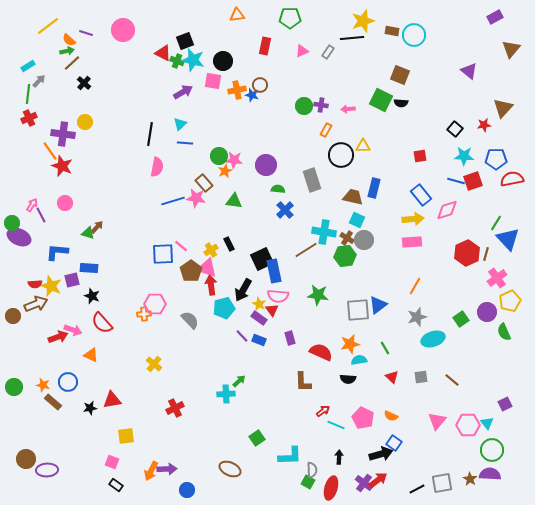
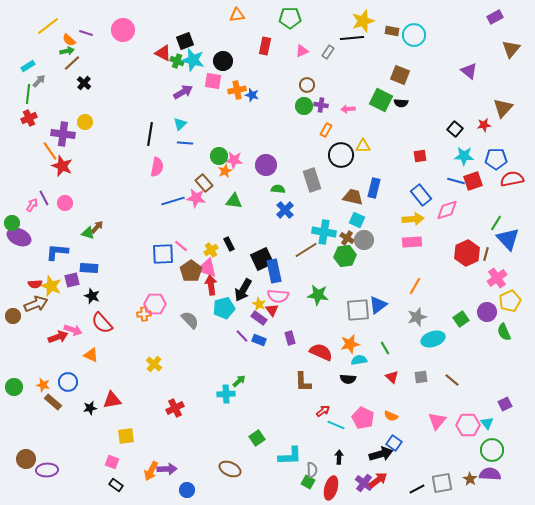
brown circle at (260, 85): moved 47 px right
purple line at (41, 215): moved 3 px right, 17 px up
